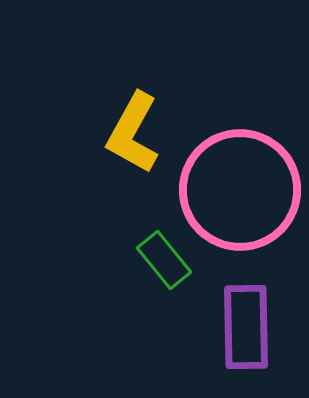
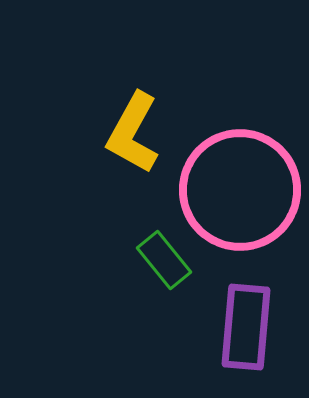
purple rectangle: rotated 6 degrees clockwise
